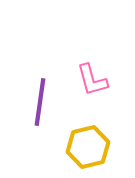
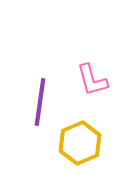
yellow hexagon: moved 8 px left, 4 px up; rotated 9 degrees counterclockwise
